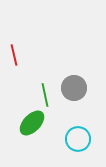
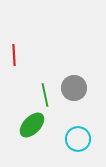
red line: rotated 10 degrees clockwise
green ellipse: moved 2 px down
